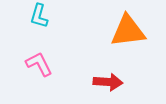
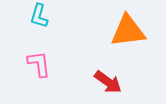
pink L-shape: rotated 20 degrees clockwise
red arrow: rotated 32 degrees clockwise
